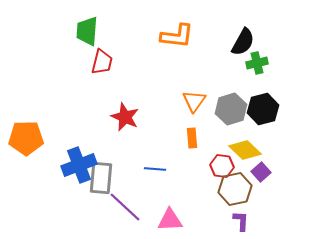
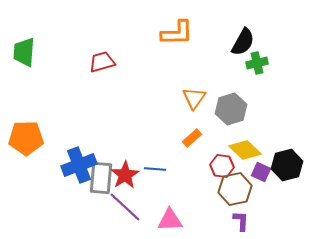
green trapezoid: moved 63 px left, 21 px down
orange L-shape: moved 3 px up; rotated 8 degrees counterclockwise
red trapezoid: rotated 120 degrees counterclockwise
orange triangle: moved 3 px up
black hexagon: moved 24 px right, 56 px down
red star: moved 58 px down; rotated 16 degrees clockwise
orange rectangle: rotated 54 degrees clockwise
purple square: rotated 24 degrees counterclockwise
